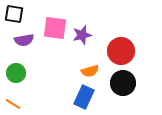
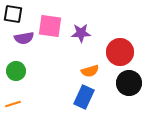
black square: moved 1 px left
pink square: moved 5 px left, 2 px up
purple star: moved 1 px left, 2 px up; rotated 12 degrees clockwise
purple semicircle: moved 2 px up
red circle: moved 1 px left, 1 px down
green circle: moved 2 px up
black circle: moved 6 px right
orange line: rotated 49 degrees counterclockwise
